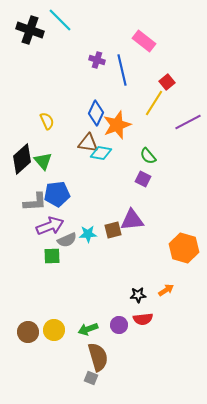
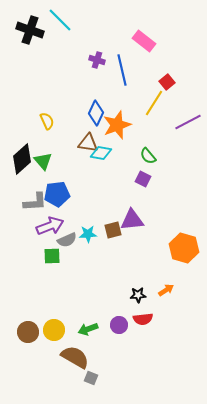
brown semicircle: moved 23 px left; rotated 44 degrees counterclockwise
